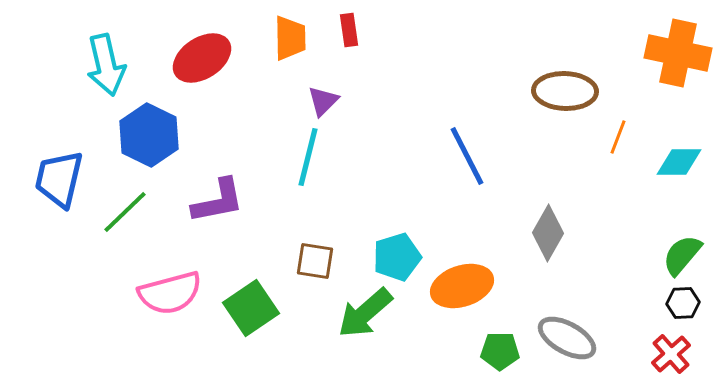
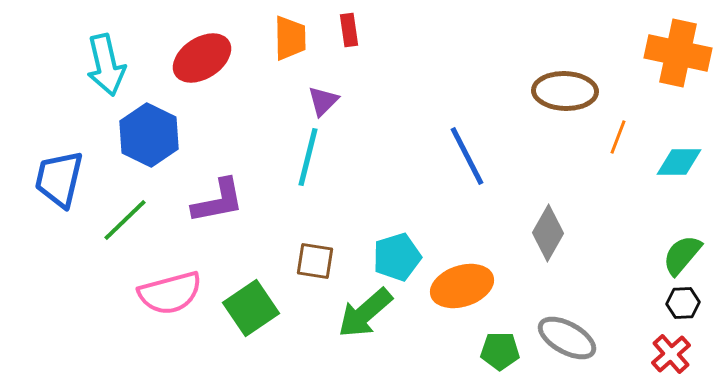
green line: moved 8 px down
